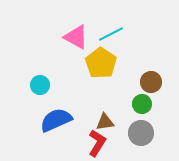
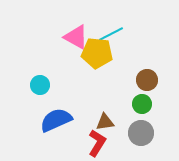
yellow pentagon: moved 4 px left, 10 px up; rotated 28 degrees counterclockwise
brown circle: moved 4 px left, 2 px up
